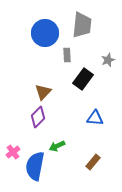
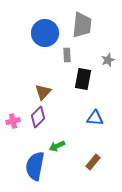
black rectangle: rotated 25 degrees counterclockwise
pink cross: moved 31 px up; rotated 24 degrees clockwise
